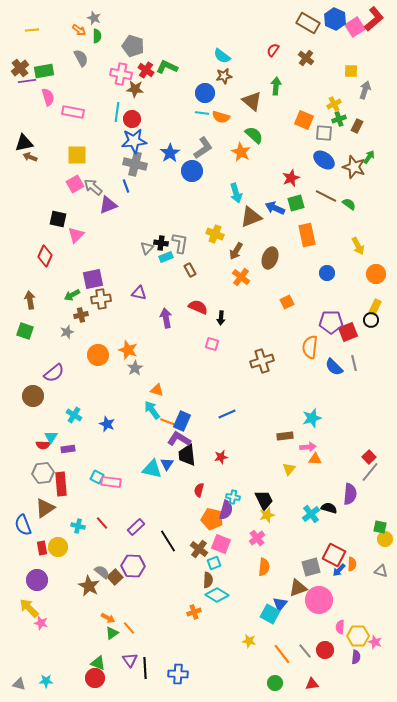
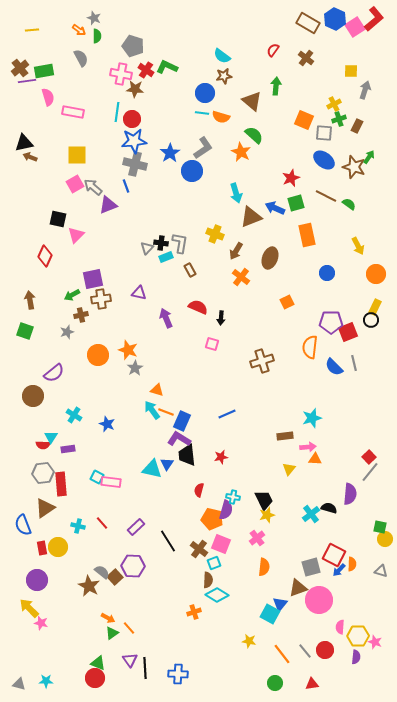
purple arrow at (166, 318): rotated 12 degrees counterclockwise
orange line at (168, 422): moved 2 px left, 10 px up
